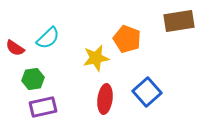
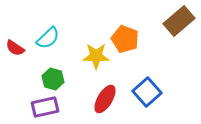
brown rectangle: rotated 32 degrees counterclockwise
orange pentagon: moved 2 px left
yellow star: moved 2 px up; rotated 12 degrees clockwise
green hexagon: moved 20 px right; rotated 25 degrees clockwise
red ellipse: rotated 24 degrees clockwise
purple rectangle: moved 2 px right
